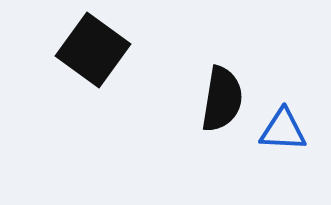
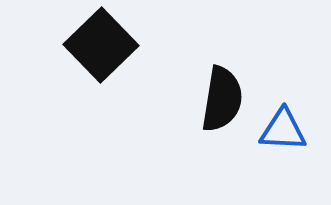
black square: moved 8 px right, 5 px up; rotated 10 degrees clockwise
